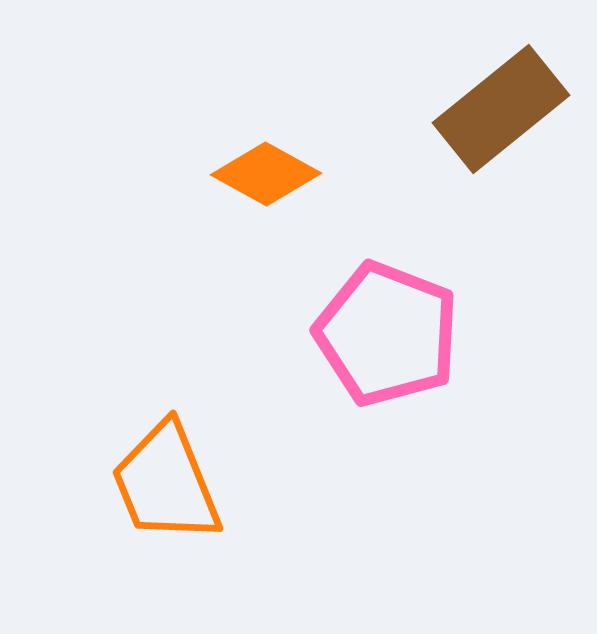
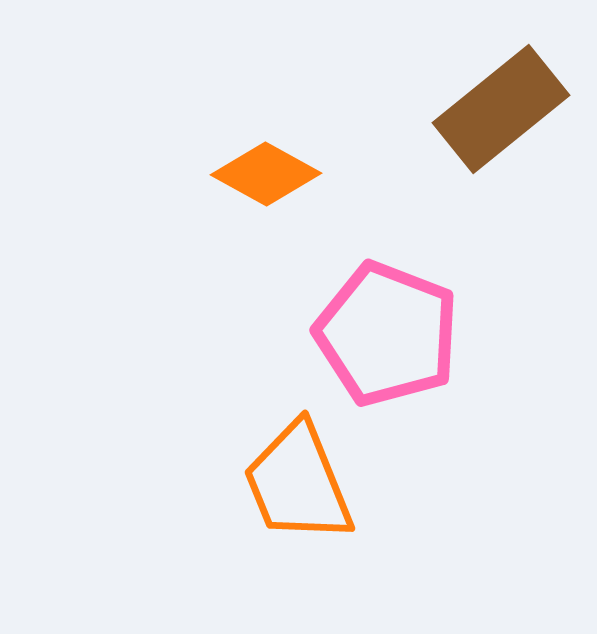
orange trapezoid: moved 132 px right
